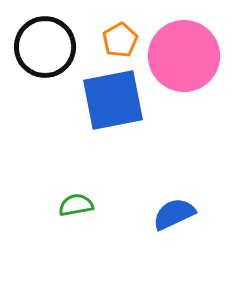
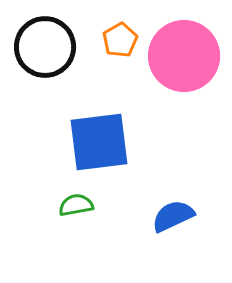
blue square: moved 14 px left, 42 px down; rotated 4 degrees clockwise
blue semicircle: moved 1 px left, 2 px down
